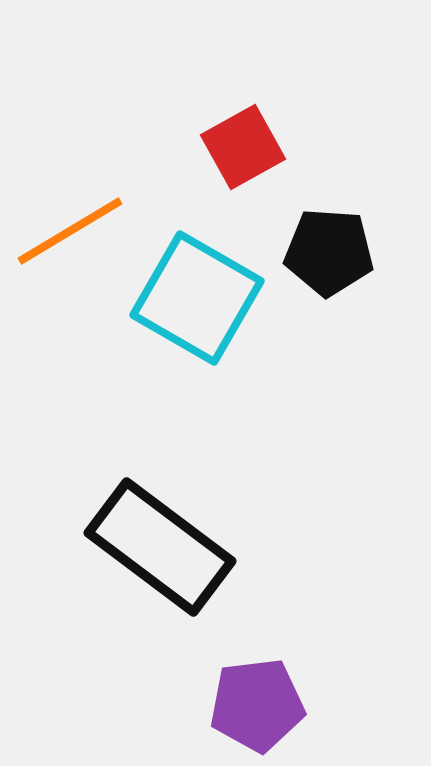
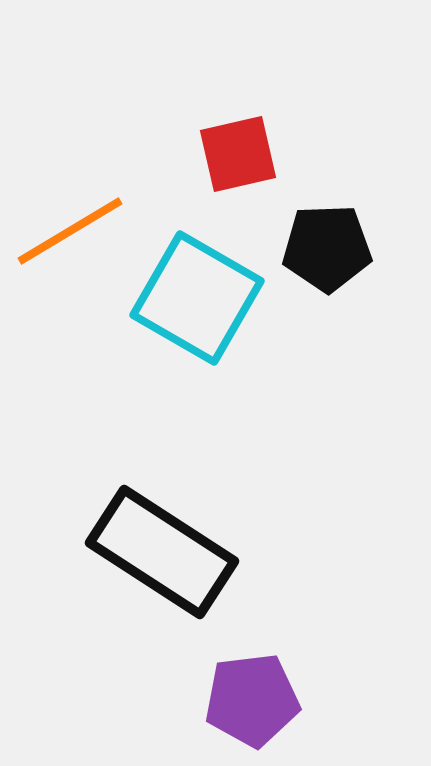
red square: moved 5 px left, 7 px down; rotated 16 degrees clockwise
black pentagon: moved 2 px left, 4 px up; rotated 6 degrees counterclockwise
black rectangle: moved 2 px right, 5 px down; rotated 4 degrees counterclockwise
purple pentagon: moved 5 px left, 5 px up
